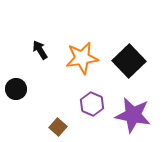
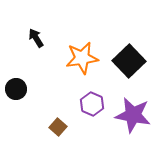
black arrow: moved 4 px left, 12 px up
